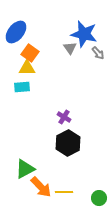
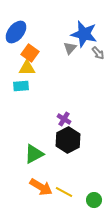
gray triangle: rotated 16 degrees clockwise
cyan rectangle: moved 1 px left, 1 px up
purple cross: moved 2 px down
black hexagon: moved 3 px up
green triangle: moved 9 px right, 15 px up
orange arrow: rotated 15 degrees counterclockwise
yellow line: rotated 30 degrees clockwise
green circle: moved 5 px left, 2 px down
